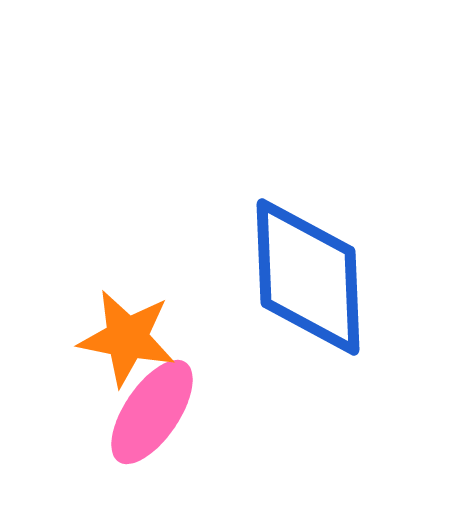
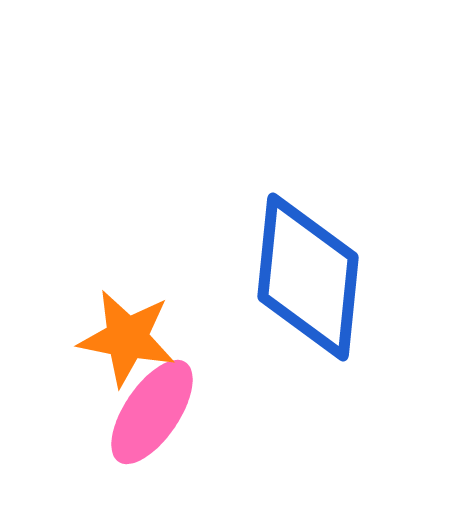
blue diamond: rotated 8 degrees clockwise
